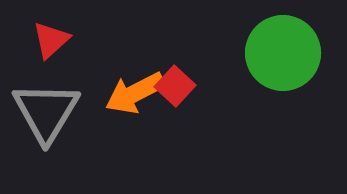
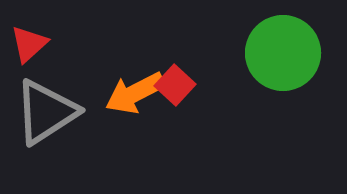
red triangle: moved 22 px left, 4 px down
red square: moved 1 px up
gray triangle: rotated 26 degrees clockwise
